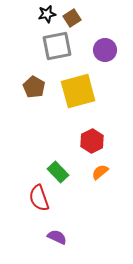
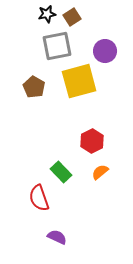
brown square: moved 1 px up
purple circle: moved 1 px down
yellow square: moved 1 px right, 10 px up
green rectangle: moved 3 px right
